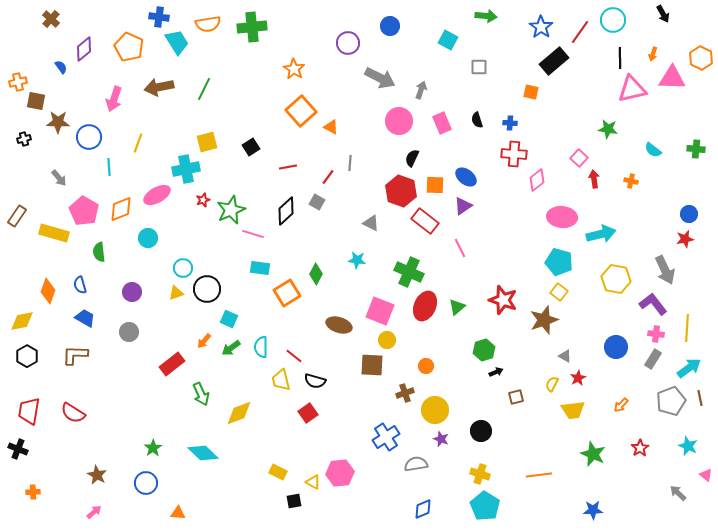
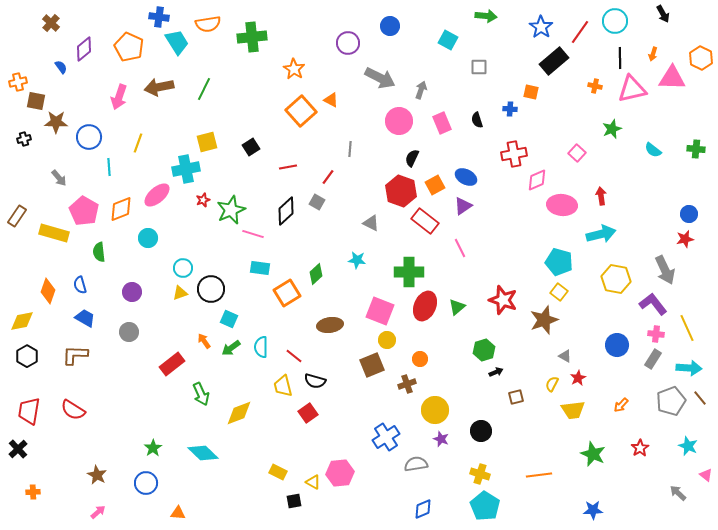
brown cross at (51, 19): moved 4 px down
cyan circle at (613, 20): moved 2 px right, 1 px down
green cross at (252, 27): moved 10 px down
pink arrow at (114, 99): moved 5 px right, 2 px up
brown star at (58, 122): moved 2 px left
blue cross at (510, 123): moved 14 px up
orange triangle at (331, 127): moved 27 px up
green star at (608, 129): moved 4 px right; rotated 30 degrees counterclockwise
red cross at (514, 154): rotated 15 degrees counterclockwise
pink square at (579, 158): moved 2 px left, 5 px up
gray line at (350, 163): moved 14 px up
blue ellipse at (466, 177): rotated 10 degrees counterclockwise
red arrow at (594, 179): moved 7 px right, 17 px down
pink diamond at (537, 180): rotated 15 degrees clockwise
orange cross at (631, 181): moved 36 px left, 95 px up
orange square at (435, 185): rotated 30 degrees counterclockwise
pink ellipse at (157, 195): rotated 12 degrees counterclockwise
pink ellipse at (562, 217): moved 12 px up
green cross at (409, 272): rotated 24 degrees counterclockwise
green diamond at (316, 274): rotated 20 degrees clockwise
black circle at (207, 289): moved 4 px right
yellow triangle at (176, 293): moved 4 px right
brown ellipse at (339, 325): moved 9 px left; rotated 25 degrees counterclockwise
yellow line at (687, 328): rotated 28 degrees counterclockwise
orange arrow at (204, 341): rotated 105 degrees clockwise
blue circle at (616, 347): moved 1 px right, 2 px up
brown square at (372, 365): rotated 25 degrees counterclockwise
orange circle at (426, 366): moved 6 px left, 7 px up
cyan arrow at (689, 368): rotated 40 degrees clockwise
yellow trapezoid at (281, 380): moved 2 px right, 6 px down
brown cross at (405, 393): moved 2 px right, 9 px up
brown line at (700, 398): rotated 28 degrees counterclockwise
red semicircle at (73, 413): moved 3 px up
black cross at (18, 449): rotated 24 degrees clockwise
pink arrow at (94, 512): moved 4 px right
